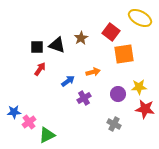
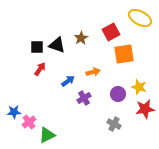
red square: rotated 24 degrees clockwise
yellow star: rotated 21 degrees clockwise
red star: rotated 18 degrees counterclockwise
